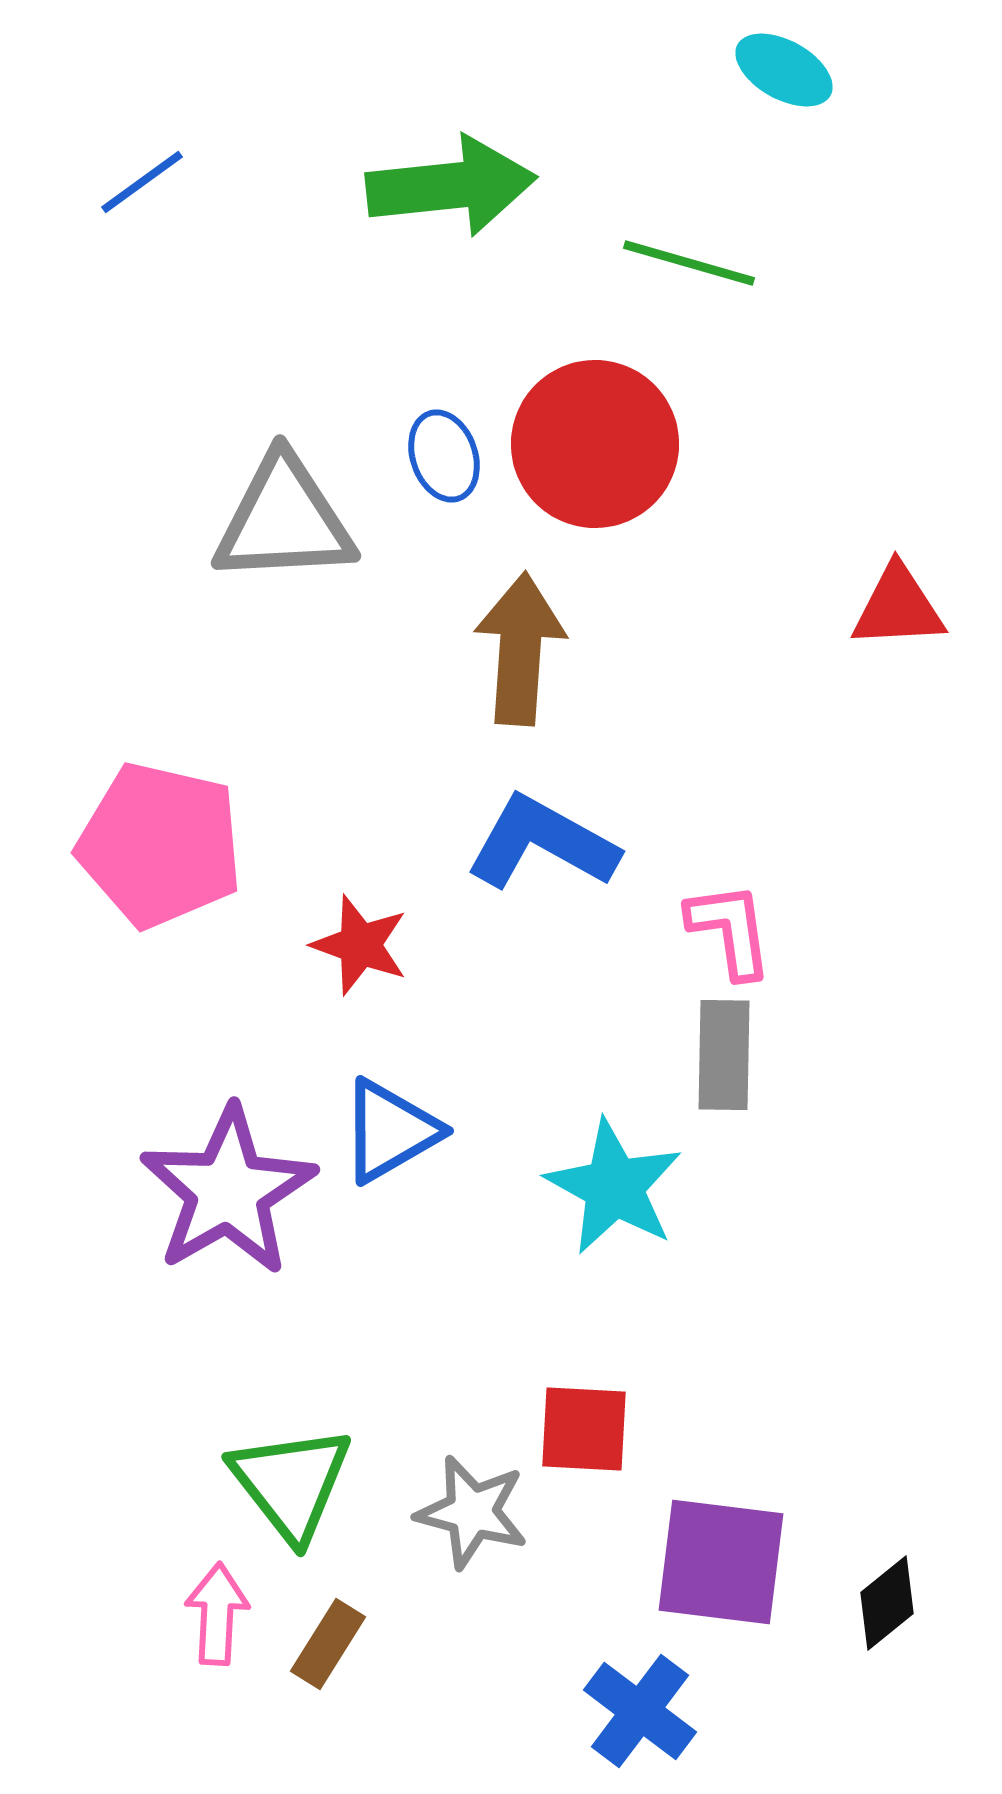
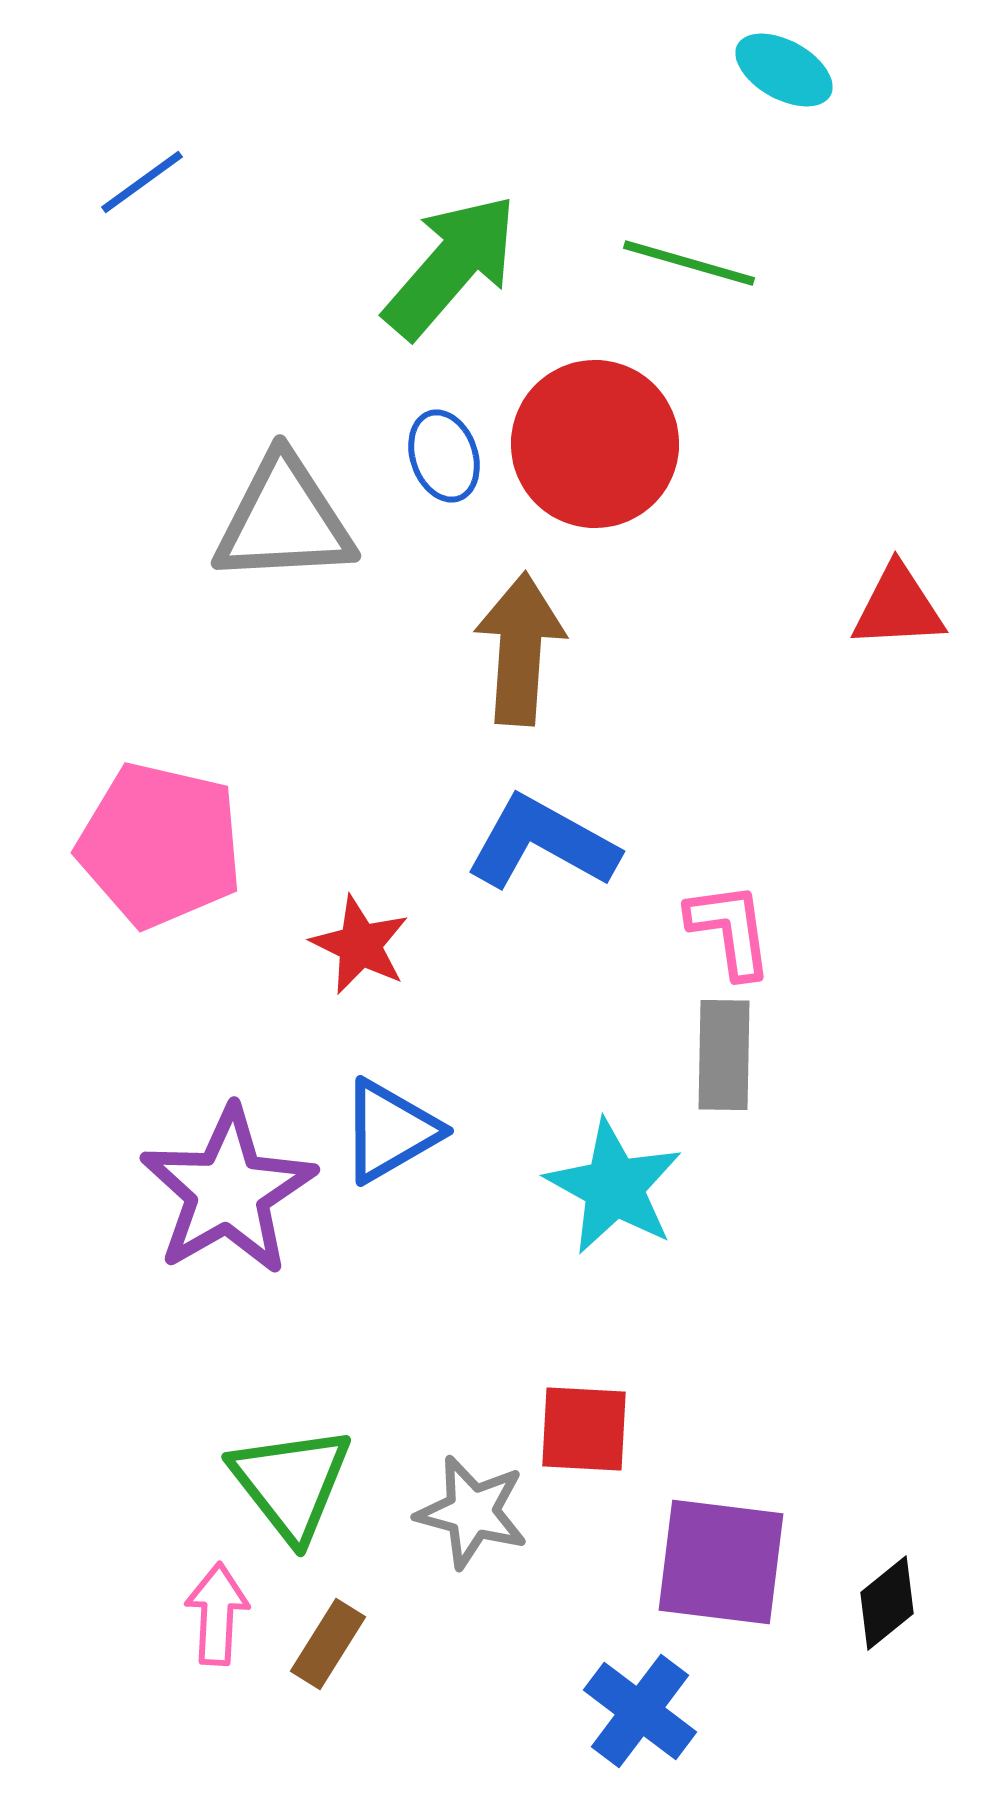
green arrow: moved 80 px down; rotated 43 degrees counterclockwise
red star: rotated 6 degrees clockwise
